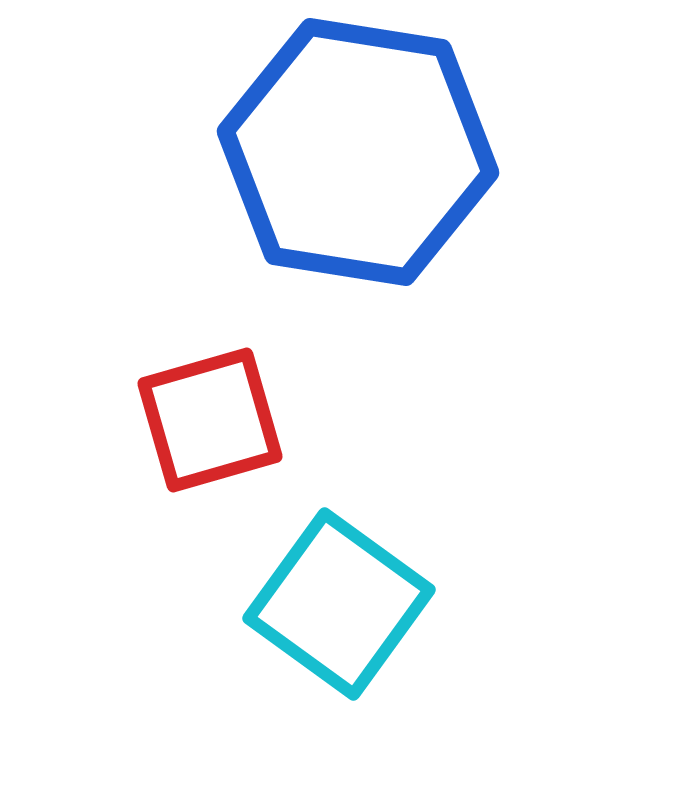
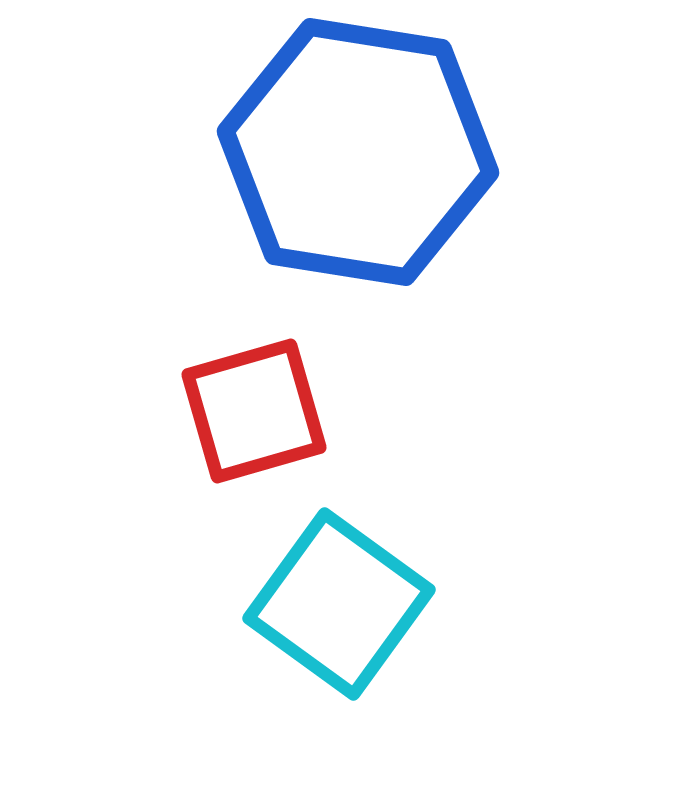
red square: moved 44 px right, 9 px up
